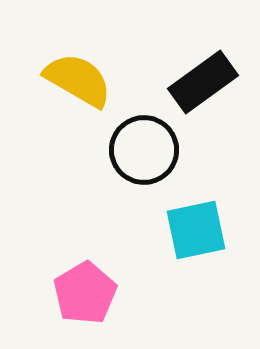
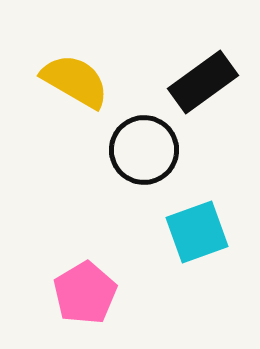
yellow semicircle: moved 3 px left, 1 px down
cyan square: moved 1 px right, 2 px down; rotated 8 degrees counterclockwise
